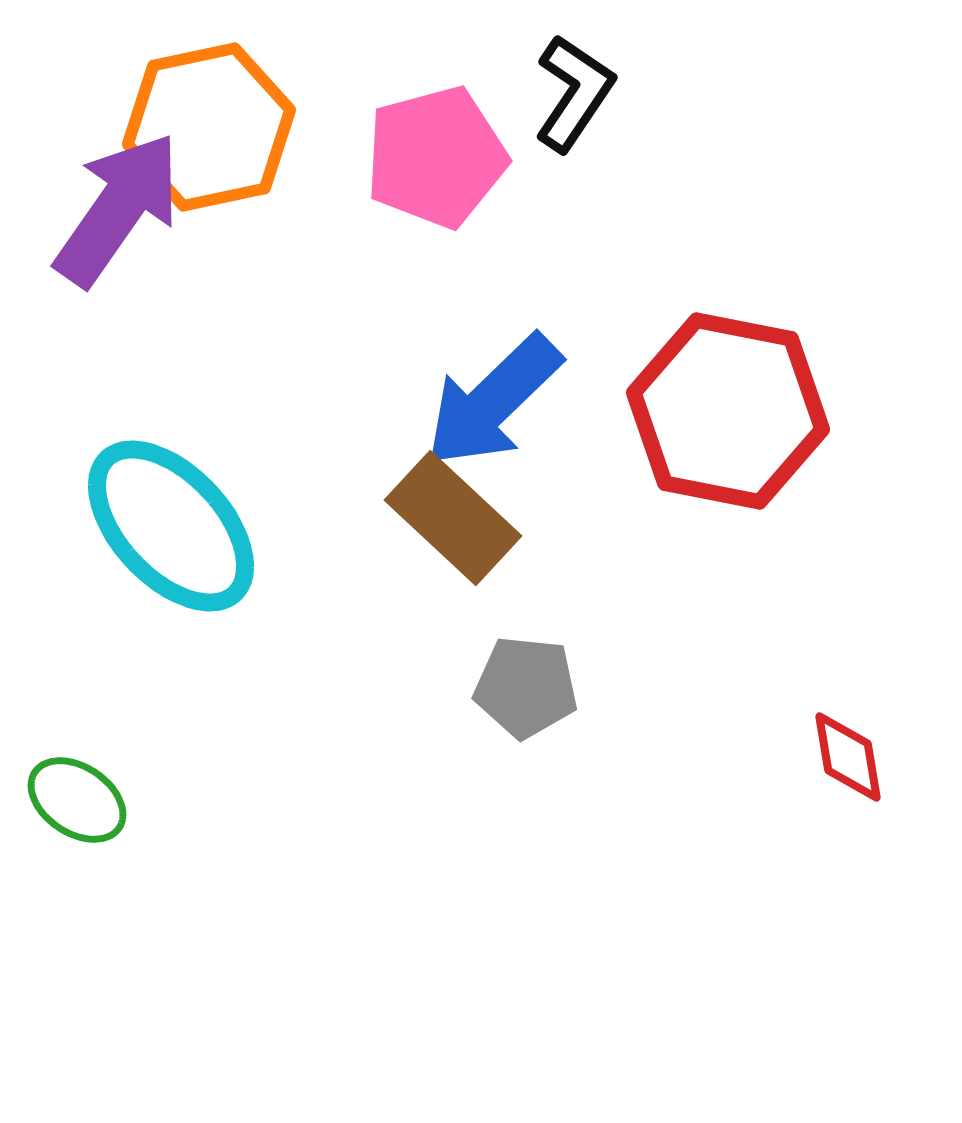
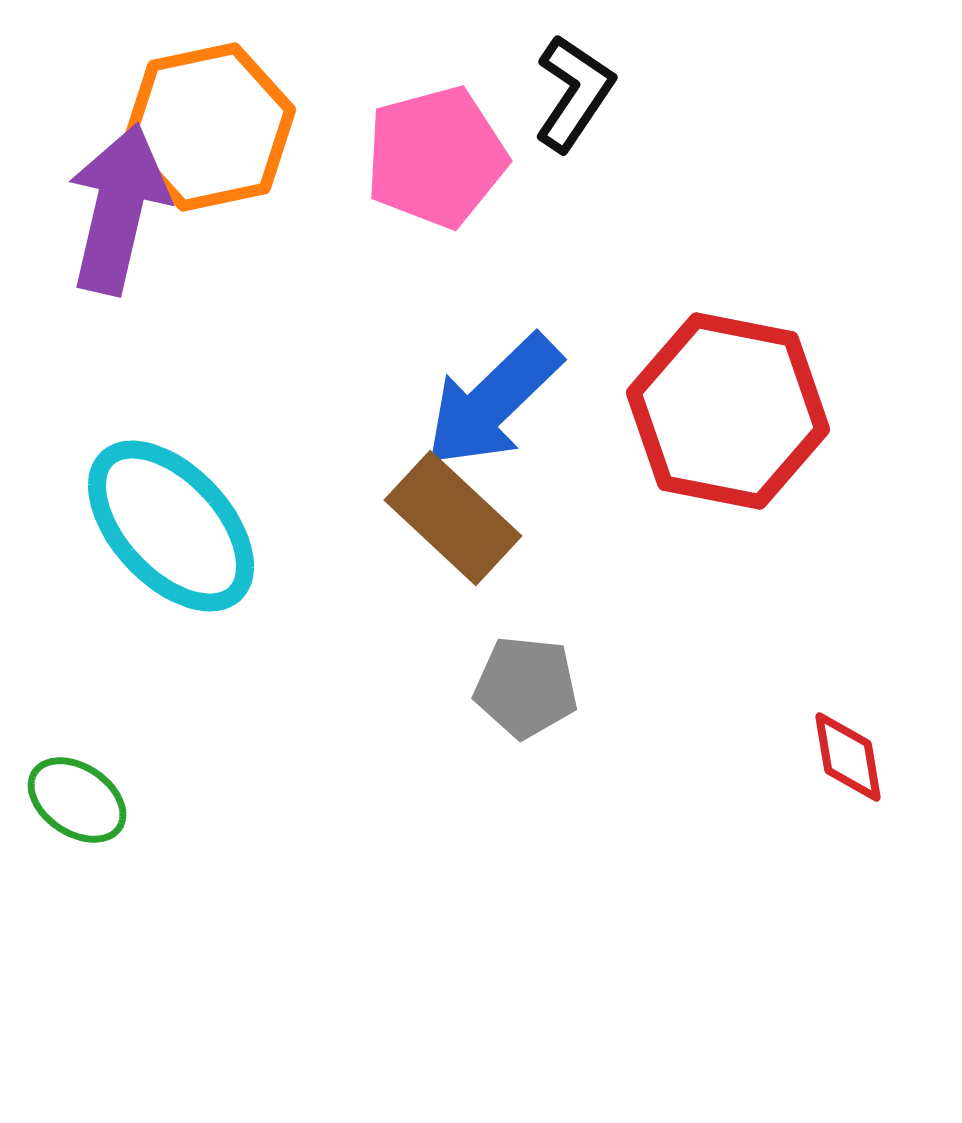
purple arrow: rotated 22 degrees counterclockwise
